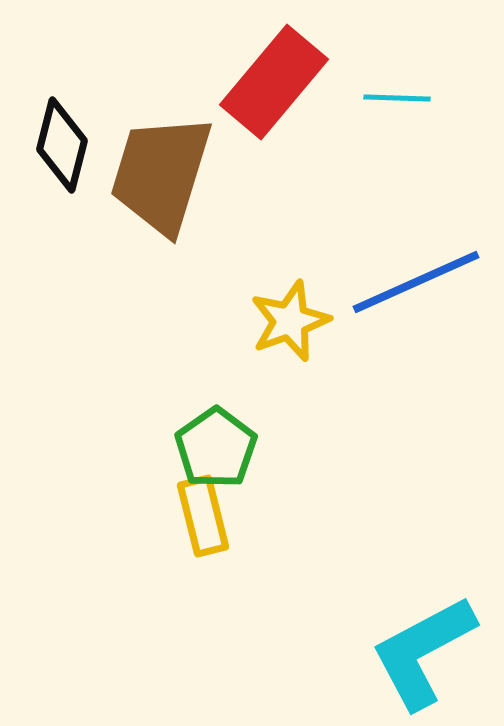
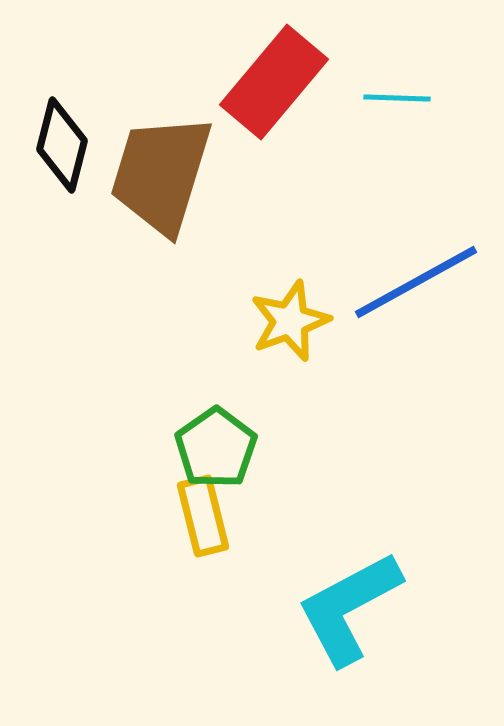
blue line: rotated 5 degrees counterclockwise
cyan L-shape: moved 74 px left, 44 px up
